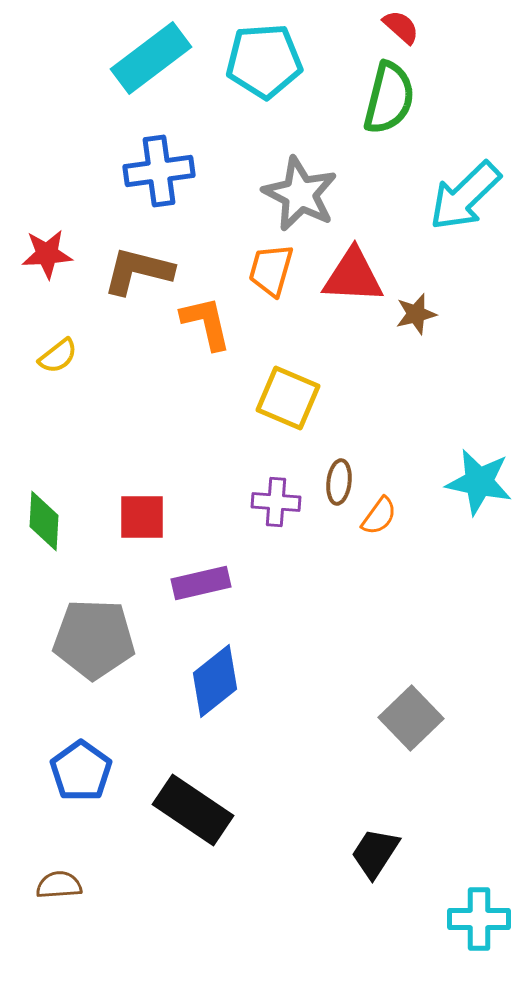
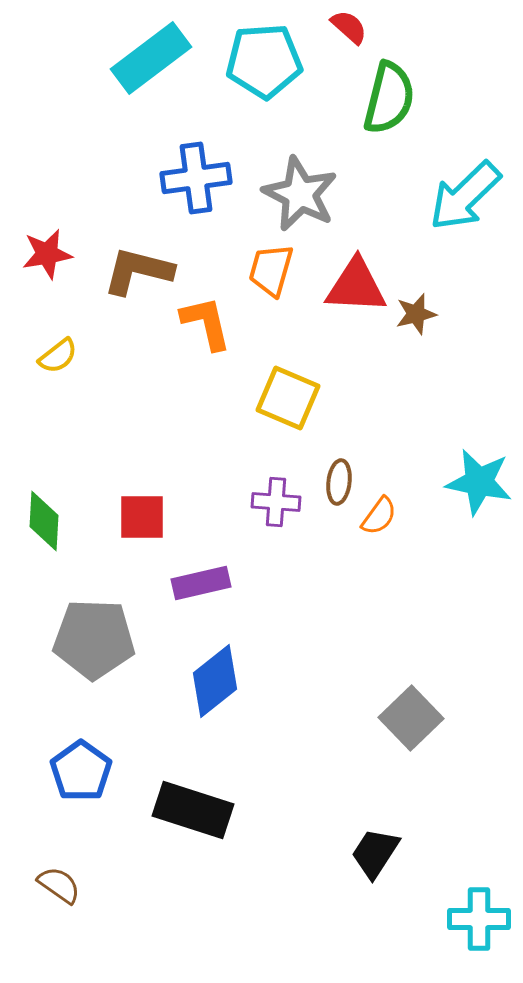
red semicircle: moved 52 px left
blue cross: moved 37 px right, 7 px down
red star: rotated 6 degrees counterclockwise
red triangle: moved 3 px right, 10 px down
black rectangle: rotated 16 degrees counterclockwise
brown semicircle: rotated 39 degrees clockwise
